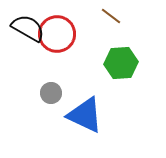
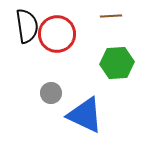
brown line: rotated 40 degrees counterclockwise
black semicircle: moved 1 px left, 2 px up; rotated 52 degrees clockwise
green hexagon: moved 4 px left
